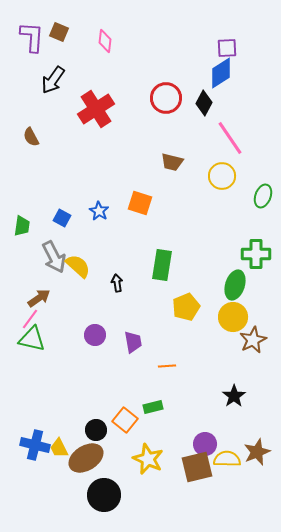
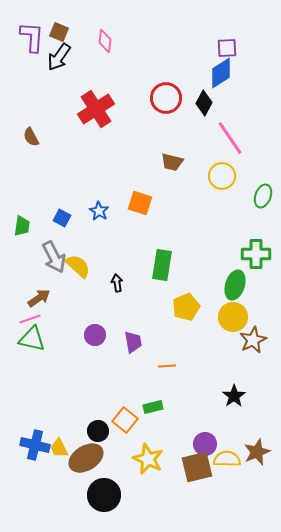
black arrow at (53, 80): moved 6 px right, 23 px up
pink line at (30, 319): rotated 35 degrees clockwise
black circle at (96, 430): moved 2 px right, 1 px down
